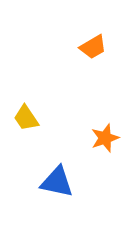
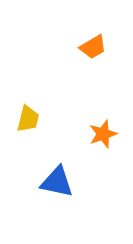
yellow trapezoid: moved 2 px right, 1 px down; rotated 132 degrees counterclockwise
orange star: moved 2 px left, 4 px up
